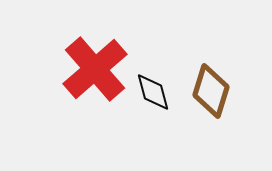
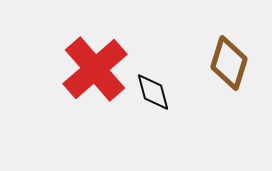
brown diamond: moved 18 px right, 28 px up
